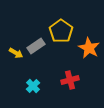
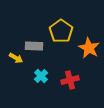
gray rectangle: moved 2 px left; rotated 36 degrees clockwise
yellow arrow: moved 5 px down
cyan cross: moved 8 px right, 10 px up
